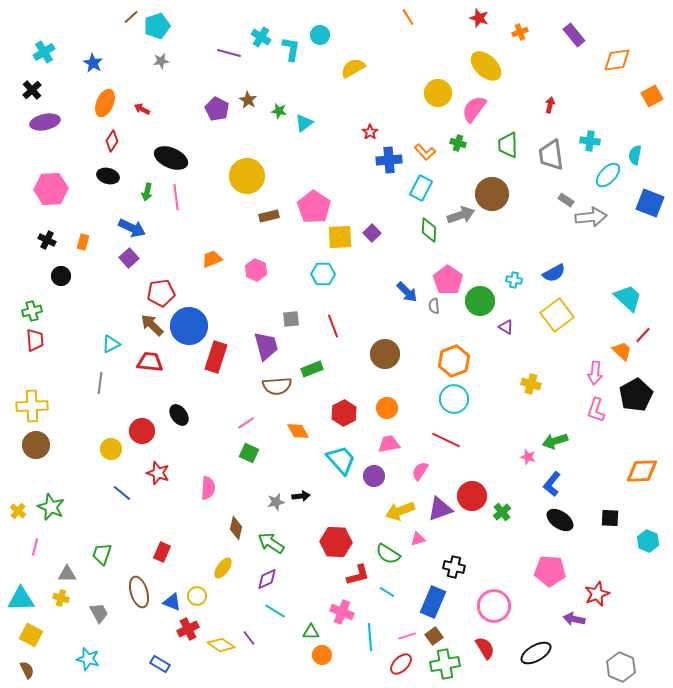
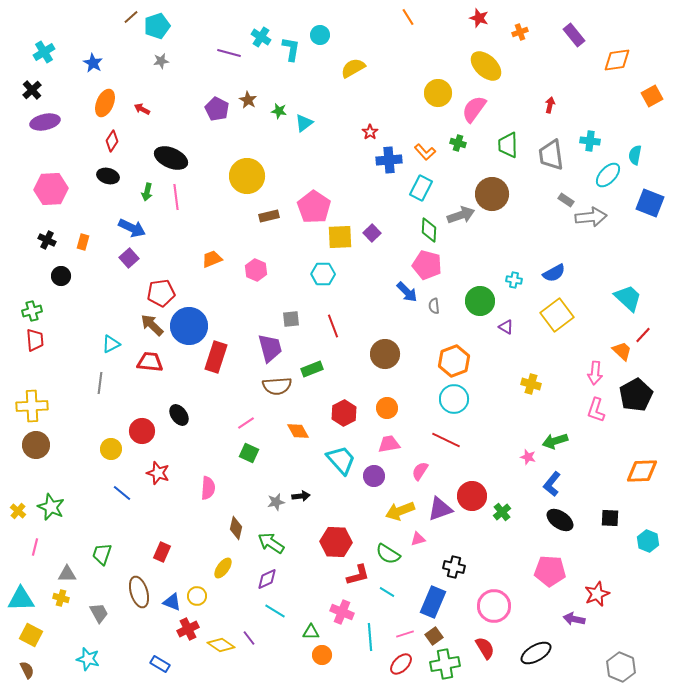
pink pentagon at (448, 280): moved 21 px left, 15 px up; rotated 20 degrees counterclockwise
purple trapezoid at (266, 346): moved 4 px right, 2 px down
pink line at (407, 636): moved 2 px left, 2 px up
